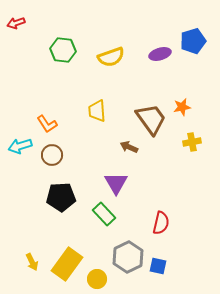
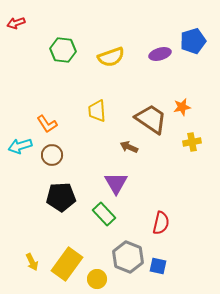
brown trapezoid: rotated 20 degrees counterclockwise
gray hexagon: rotated 12 degrees counterclockwise
